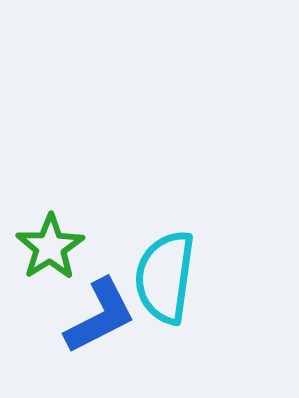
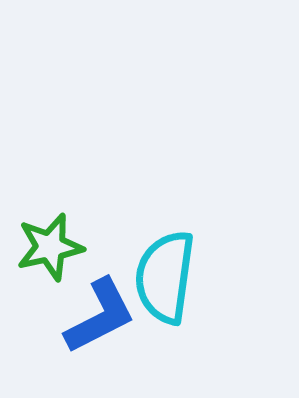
green star: rotated 20 degrees clockwise
